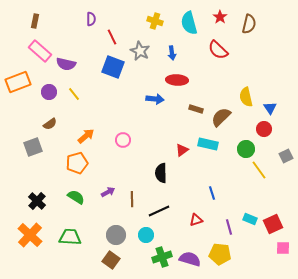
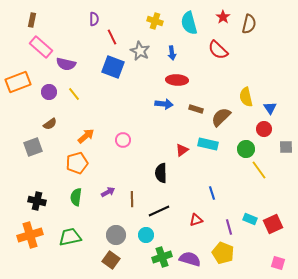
red star at (220, 17): moved 3 px right
purple semicircle at (91, 19): moved 3 px right
brown rectangle at (35, 21): moved 3 px left, 1 px up
pink rectangle at (40, 51): moved 1 px right, 4 px up
blue arrow at (155, 99): moved 9 px right, 5 px down
gray square at (286, 156): moved 9 px up; rotated 24 degrees clockwise
green semicircle at (76, 197): rotated 114 degrees counterclockwise
black cross at (37, 201): rotated 30 degrees counterclockwise
orange cross at (30, 235): rotated 30 degrees clockwise
green trapezoid at (70, 237): rotated 15 degrees counterclockwise
pink square at (283, 248): moved 5 px left, 15 px down; rotated 16 degrees clockwise
yellow pentagon at (220, 254): moved 3 px right, 1 px up; rotated 15 degrees clockwise
